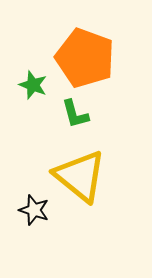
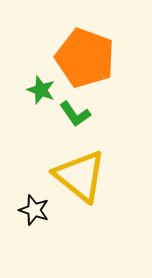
green star: moved 8 px right, 5 px down
green L-shape: rotated 20 degrees counterclockwise
